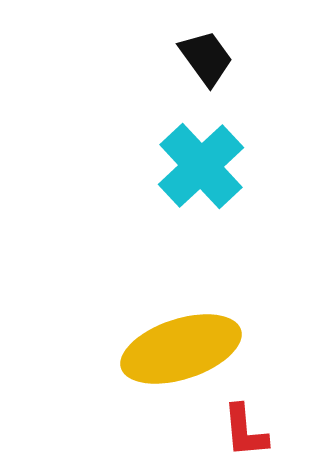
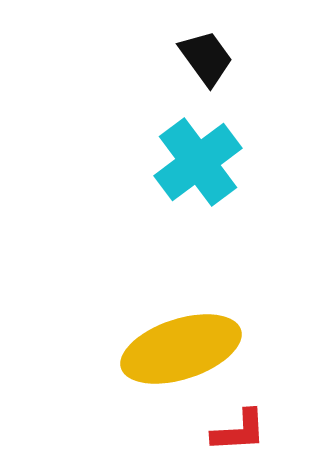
cyan cross: moved 3 px left, 4 px up; rotated 6 degrees clockwise
red L-shape: moved 6 px left; rotated 88 degrees counterclockwise
